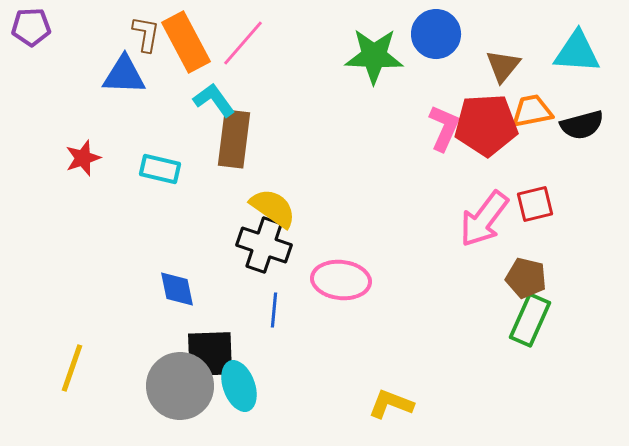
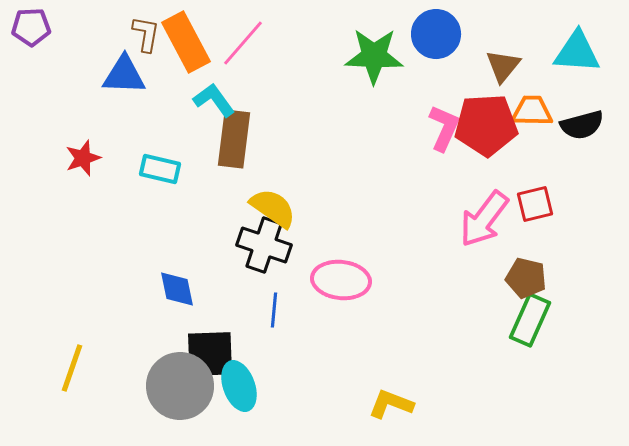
orange trapezoid: rotated 12 degrees clockwise
